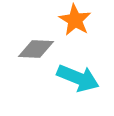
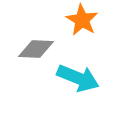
orange star: moved 7 px right
